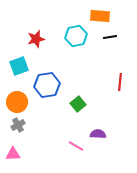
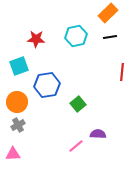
orange rectangle: moved 8 px right, 3 px up; rotated 48 degrees counterclockwise
red star: rotated 18 degrees clockwise
red line: moved 2 px right, 10 px up
pink line: rotated 70 degrees counterclockwise
